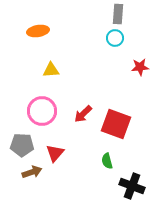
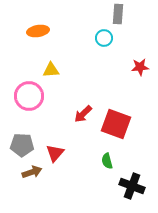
cyan circle: moved 11 px left
pink circle: moved 13 px left, 15 px up
